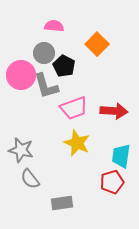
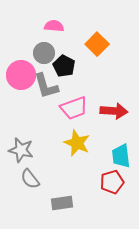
cyan trapezoid: rotated 15 degrees counterclockwise
